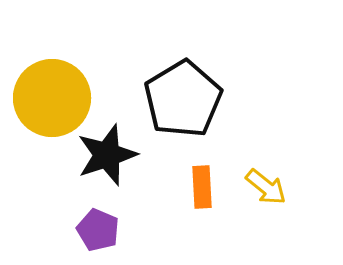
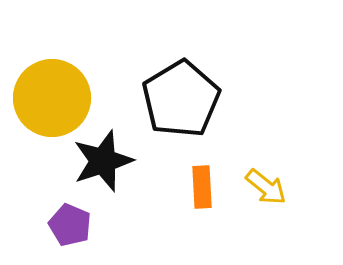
black pentagon: moved 2 px left
black star: moved 4 px left, 6 px down
purple pentagon: moved 28 px left, 5 px up
